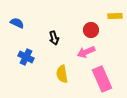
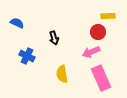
yellow rectangle: moved 7 px left
red circle: moved 7 px right, 2 px down
pink arrow: moved 5 px right
blue cross: moved 1 px right, 1 px up
pink rectangle: moved 1 px left, 1 px up
